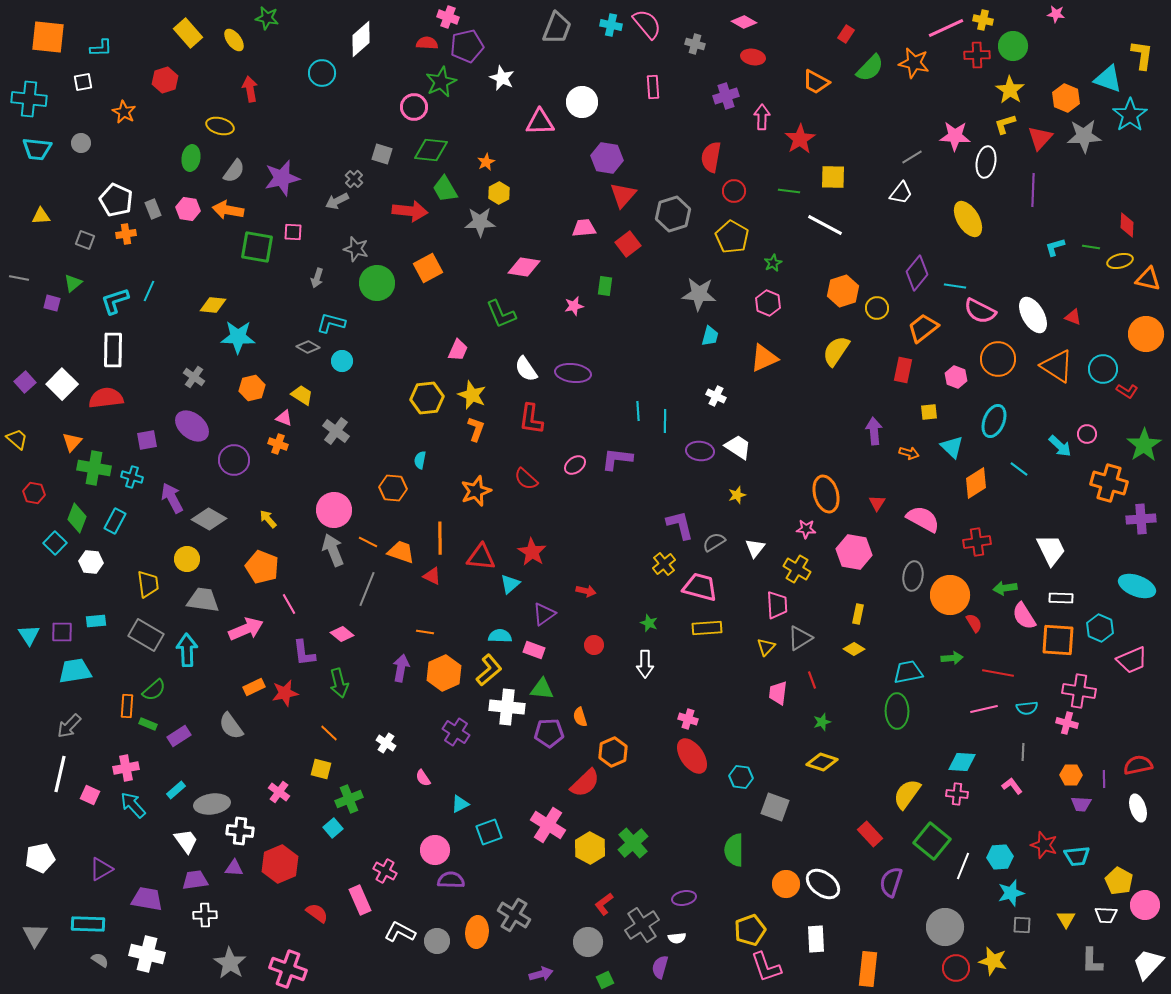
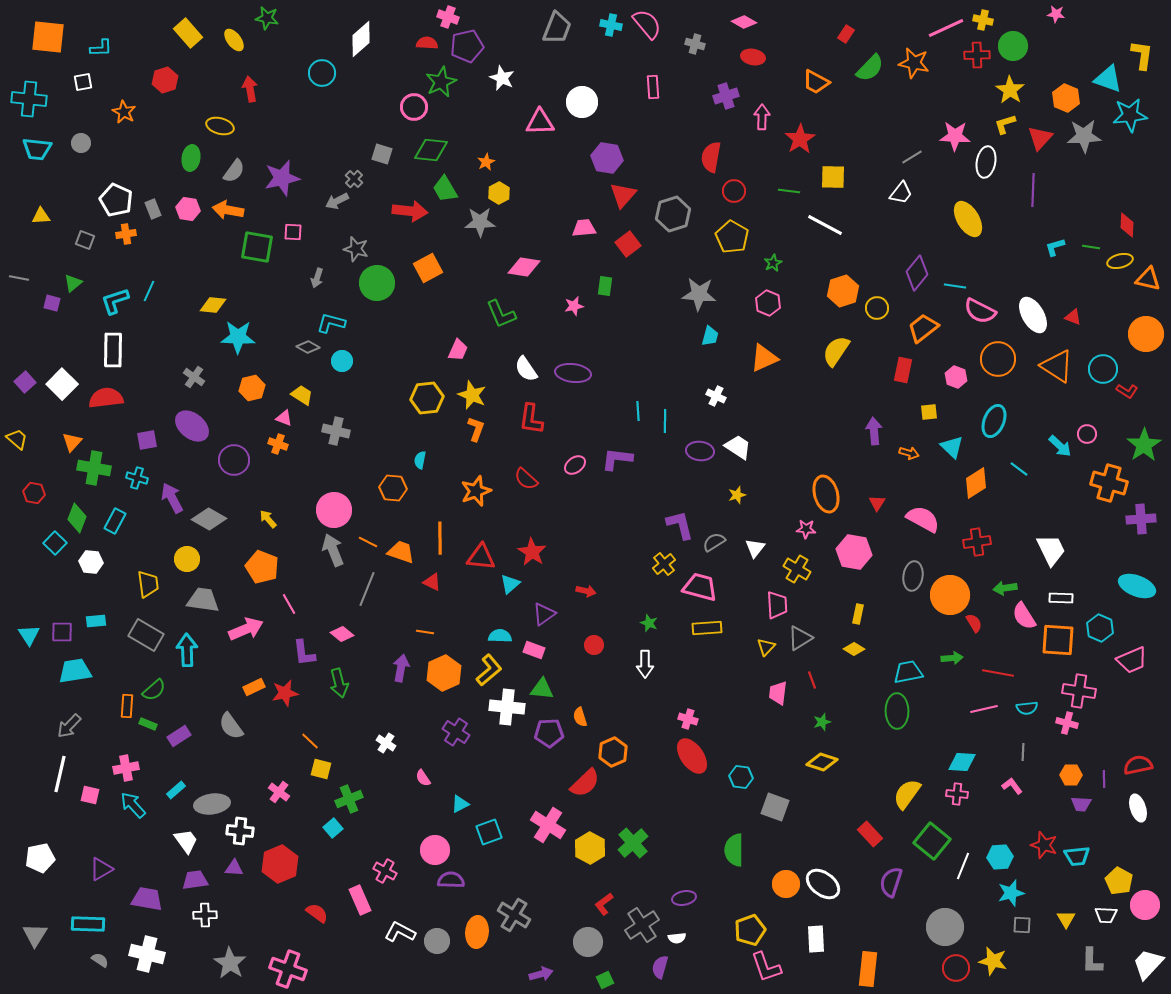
cyan star at (1130, 115): rotated 28 degrees clockwise
gray cross at (336, 431): rotated 24 degrees counterclockwise
cyan cross at (132, 477): moved 5 px right, 1 px down
red triangle at (432, 576): moved 6 px down
orange line at (329, 733): moved 19 px left, 8 px down
pink square at (90, 795): rotated 12 degrees counterclockwise
